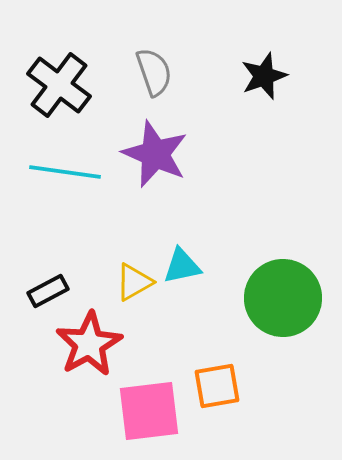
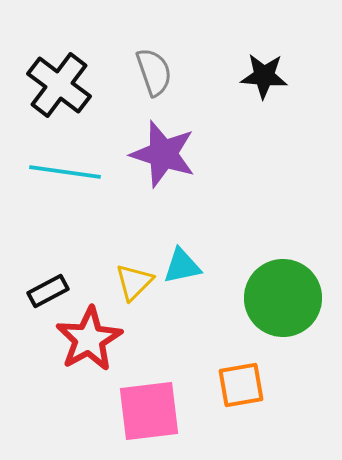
black star: rotated 24 degrees clockwise
purple star: moved 8 px right; rotated 6 degrees counterclockwise
yellow triangle: rotated 15 degrees counterclockwise
red star: moved 5 px up
orange square: moved 24 px right, 1 px up
